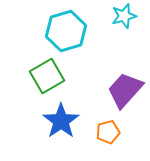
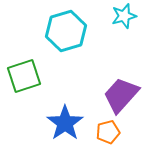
green square: moved 23 px left; rotated 12 degrees clockwise
purple trapezoid: moved 4 px left, 5 px down
blue star: moved 4 px right, 2 px down
